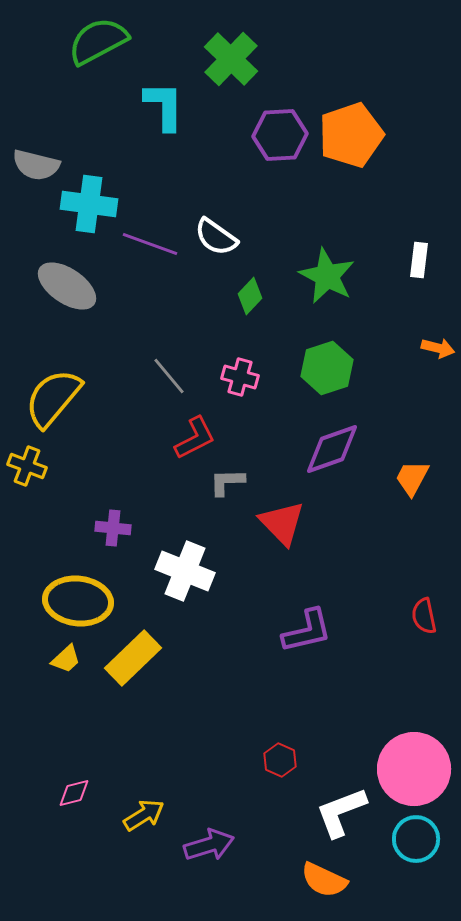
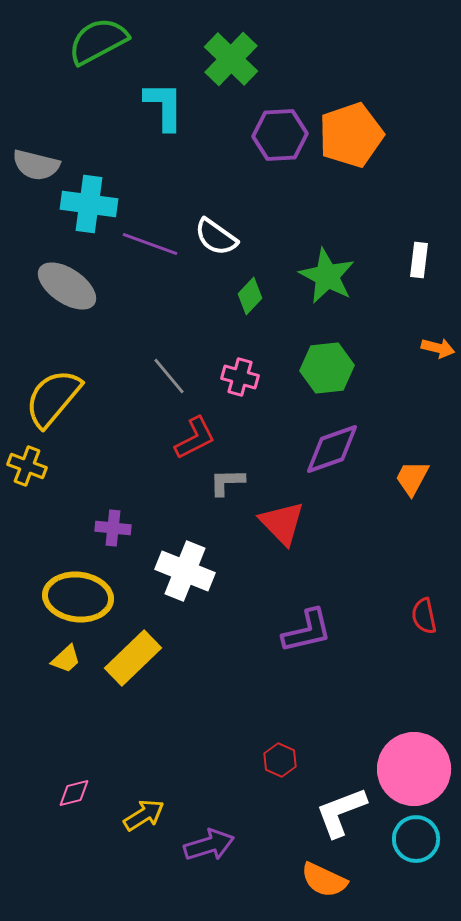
green hexagon: rotated 12 degrees clockwise
yellow ellipse: moved 4 px up
